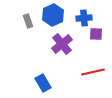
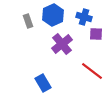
blue cross: moved 1 px up; rotated 21 degrees clockwise
red line: moved 1 px left, 1 px up; rotated 50 degrees clockwise
